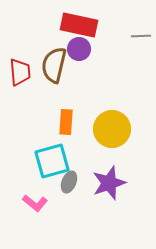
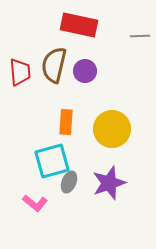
gray line: moved 1 px left
purple circle: moved 6 px right, 22 px down
